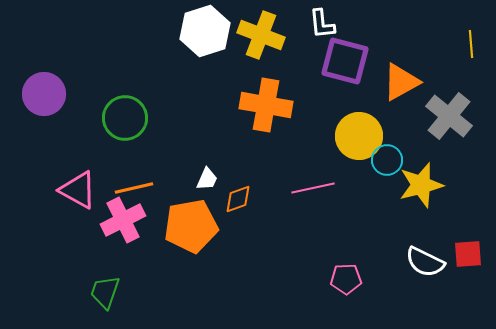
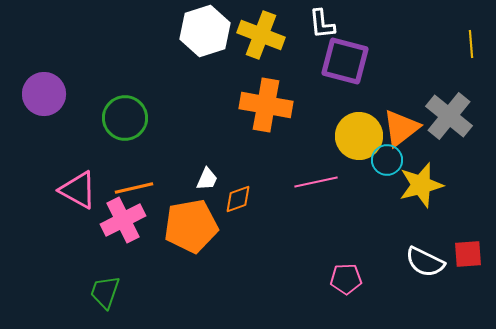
orange triangle: moved 46 px down; rotated 9 degrees counterclockwise
pink line: moved 3 px right, 6 px up
